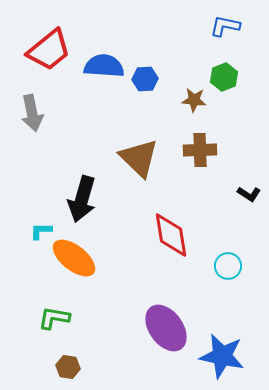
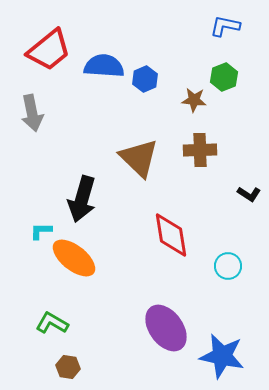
blue hexagon: rotated 20 degrees counterclockwise
green L-shape: moved 2 px left, 5 px down; rotated 20 degrees clockwise
